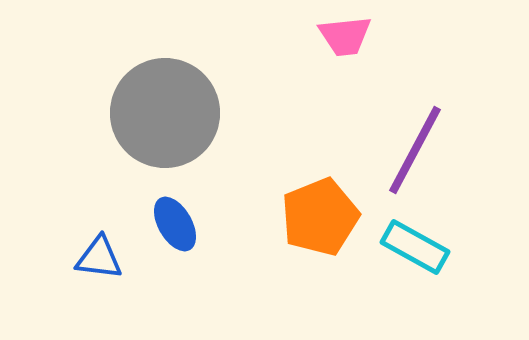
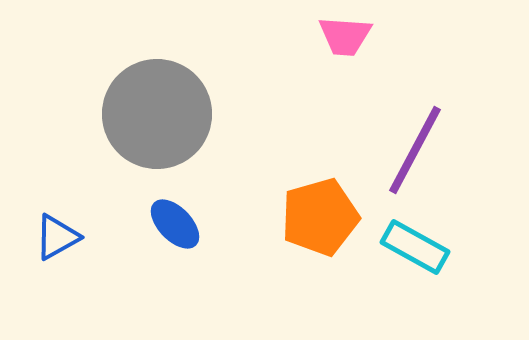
pink trapezoid: rotated 10 degrees clockwise
gray circle: moved 8 px left, 1 px down
orange pentagon: rotated 6 degrees clockwise
blue ellipse: rotated 14 degrees counterclockwise
blue triangle: moved 42 px left, 21 px up; rotated 36 degrees counterclockwise
